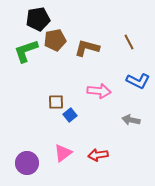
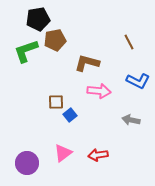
brown L-shape: moved 15 px down
